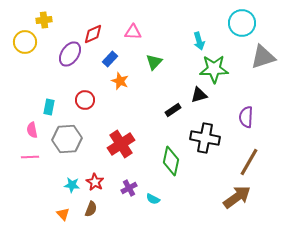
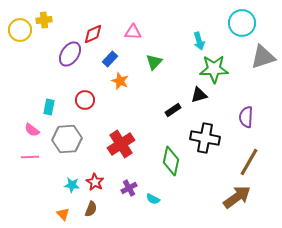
yellow circle: moved 5 px left, 12 px up
pink semicircle: rotated 42 degrees counterclockwise
